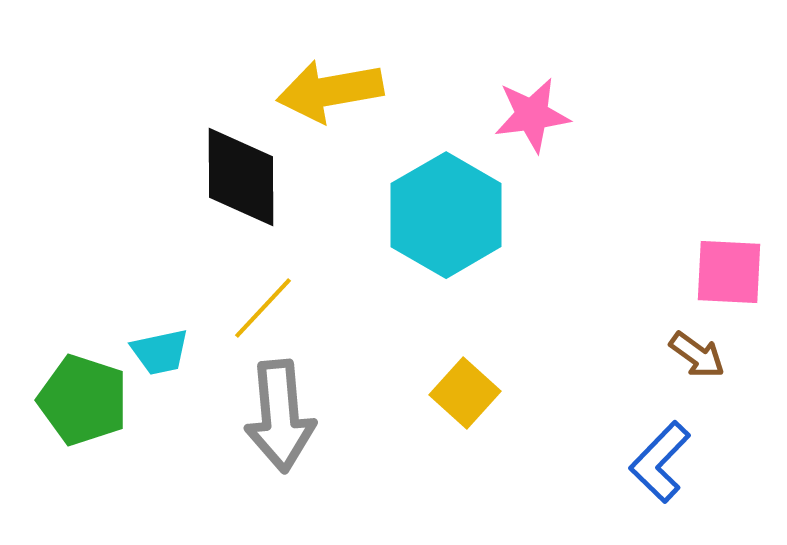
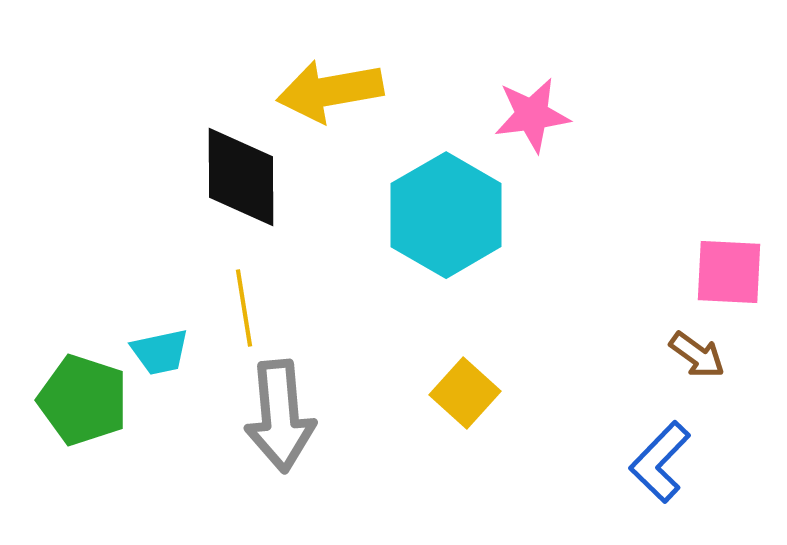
yellow line: moved 19 px left; rotated 52 degrees counterclockwise
